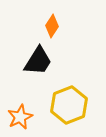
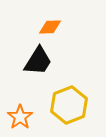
orange diamond: moved 2 px left, 1 px down; rotated 55 degrees clockwise
orange star: rotated 10 degrees counterclockwise
